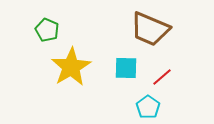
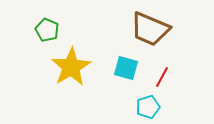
cyan square: rotated 15 degrees clockwise
red line: rotated 20 degrees counterclockwise
cyan pentagon: rotated 20 degrees clockwise
